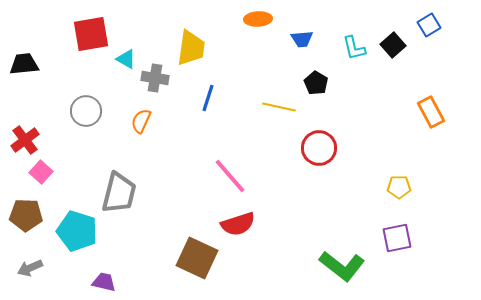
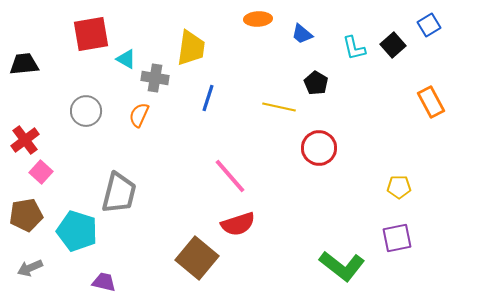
blue trapezoid: moved 5 px up; rotated 45 degrees clockwise
orange rectangle: moved 10 px up
orange semicircle: moved 2 px left, 6 px up
brown pentagon: rotated 12 degrees counterclockwise
brown square: rotated 15 degrees clockwise
